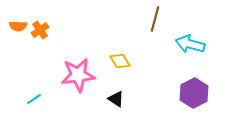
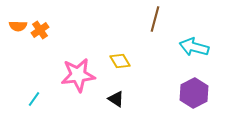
cyan arrow: moved 4 px right, 3 px down
cyan line: rotated 21 degrees counterclockwise
